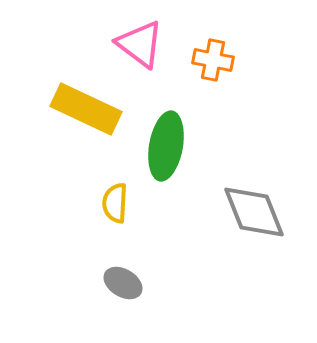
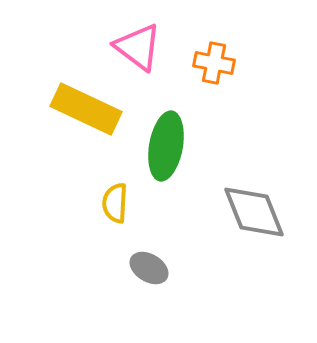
pink triangle: moved 2 px left, 3 px down
orange cross: moved 1 px right, 3 px down
gray ellipse: moved 26 px right, 15 px up
